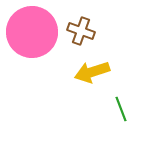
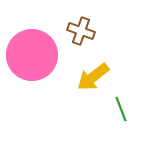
pink circle: moved 23 px down
yellow arrow: moved 1 px right, 5 px down; rotated 20 degrees counterclockwise
